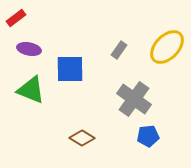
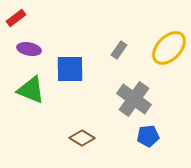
yellow ellipse: moved 2 px right, 1 px down
